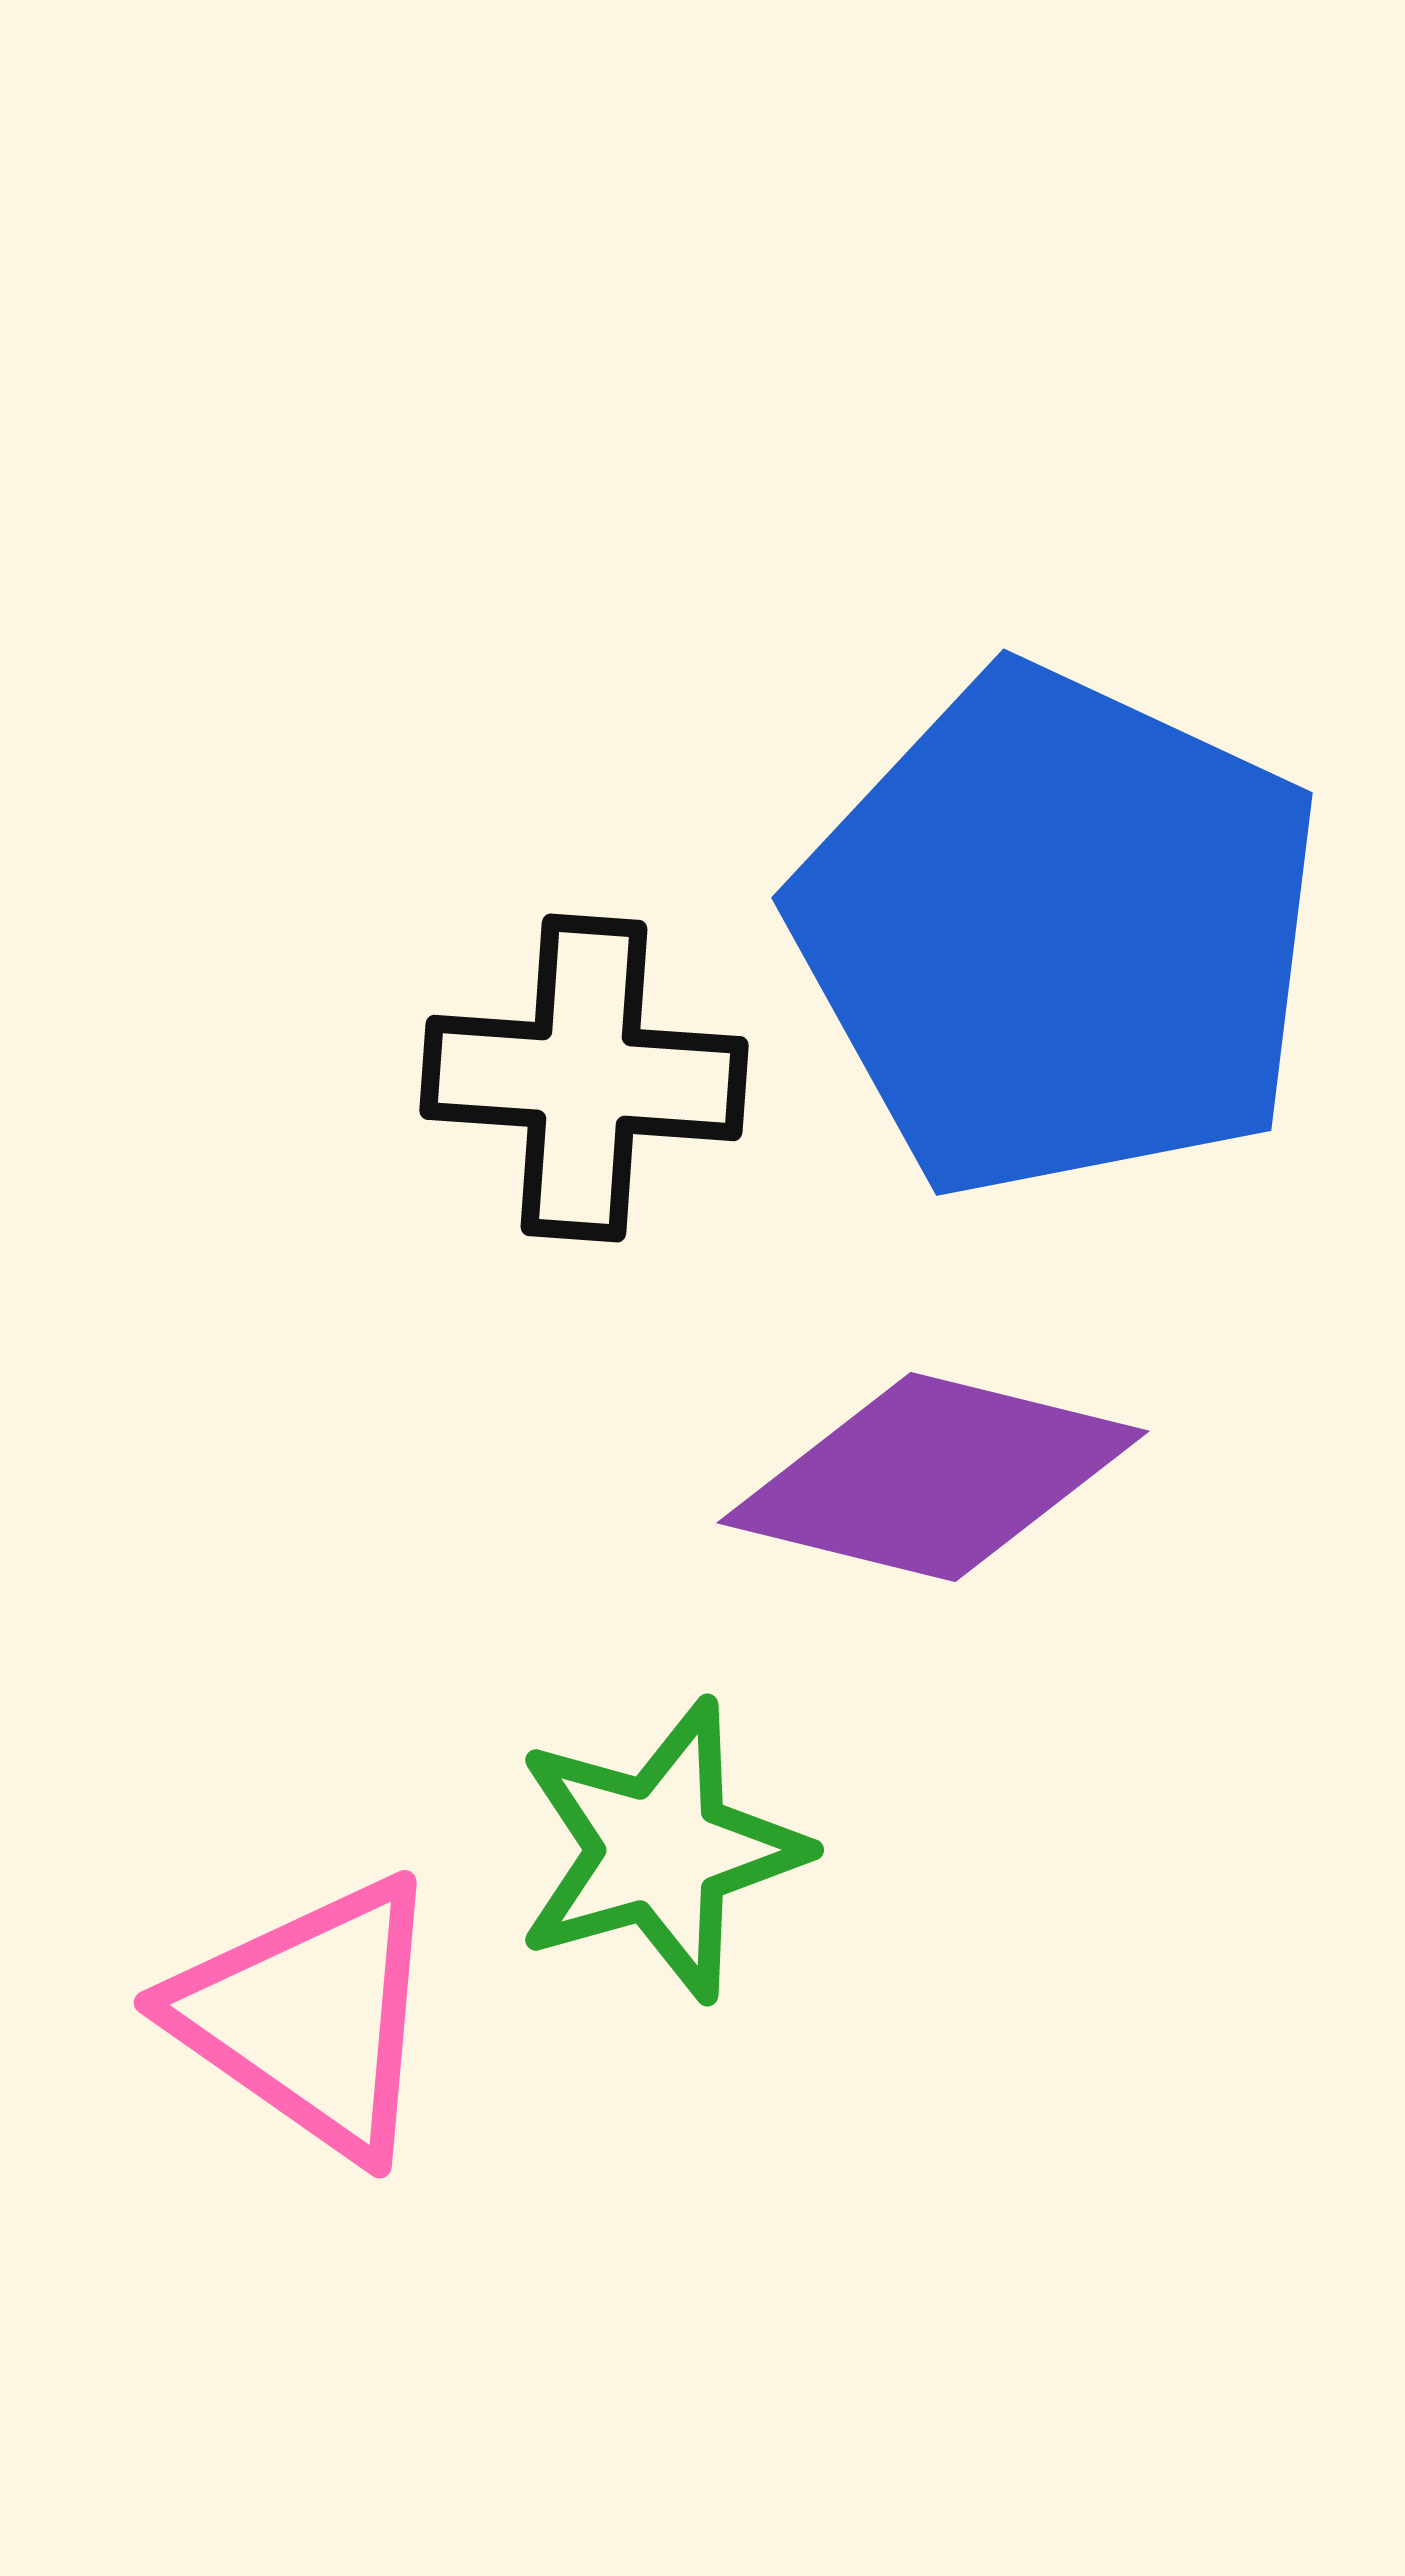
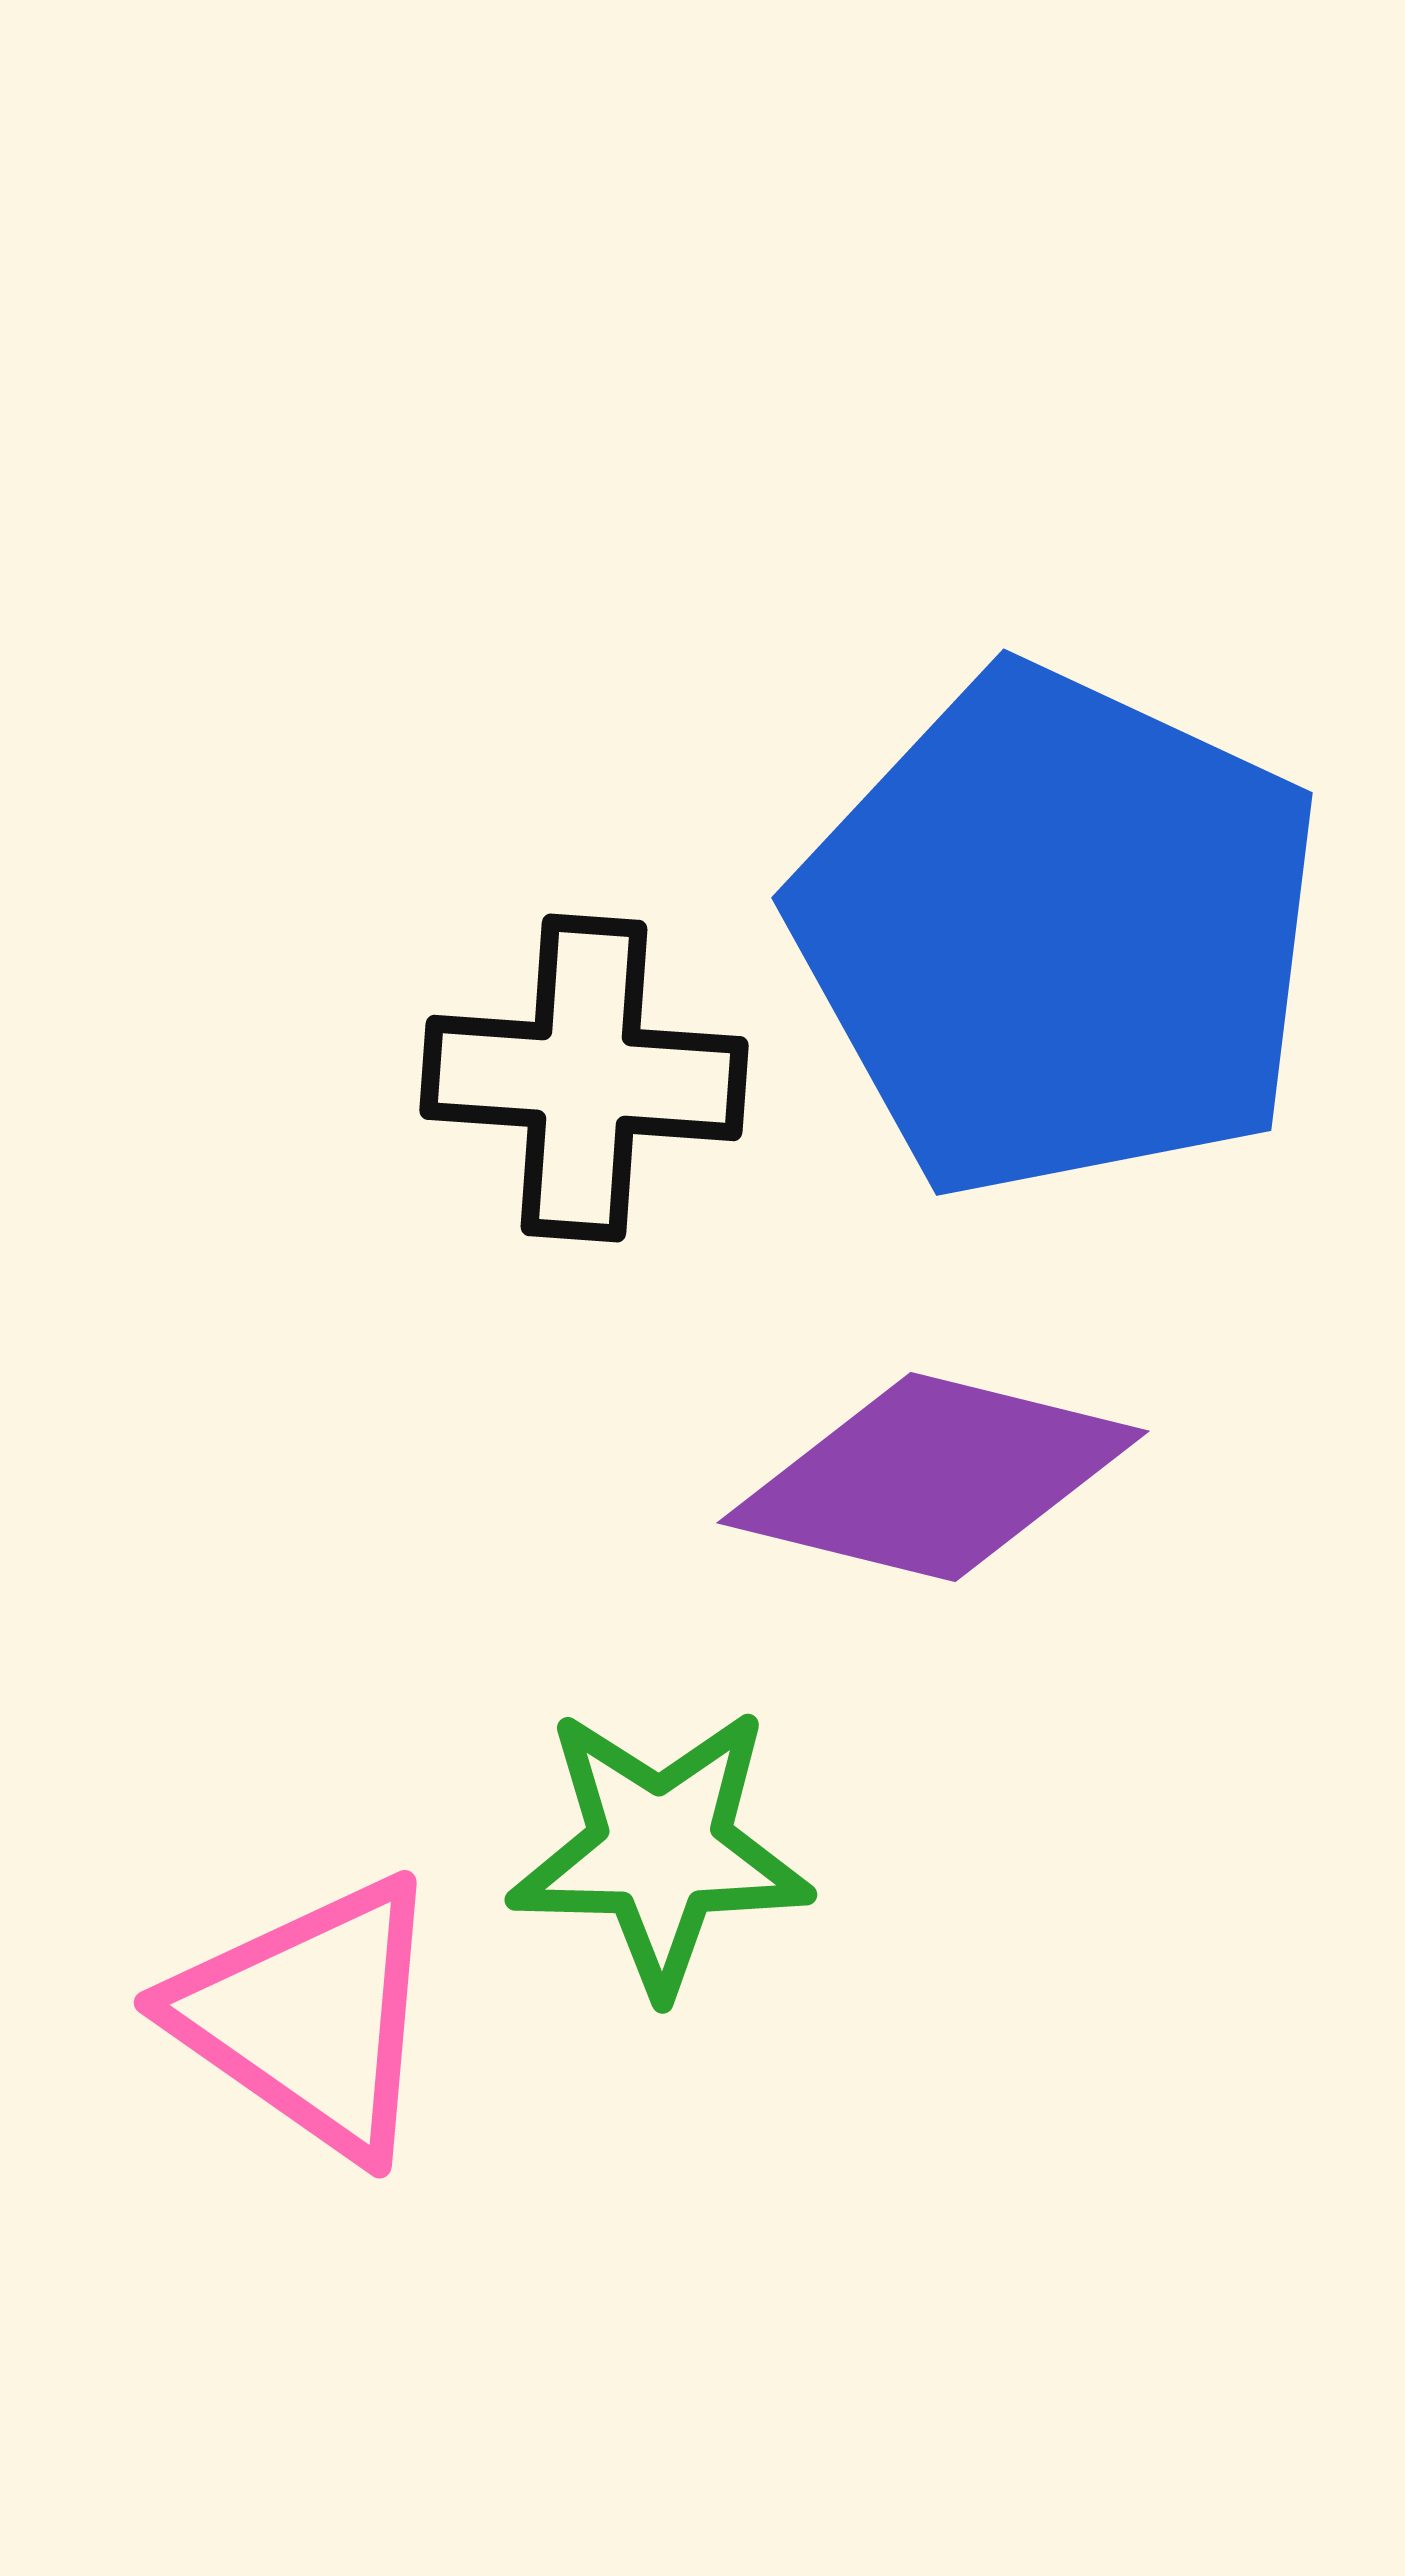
green star: rotated 17 degrees clockwise
